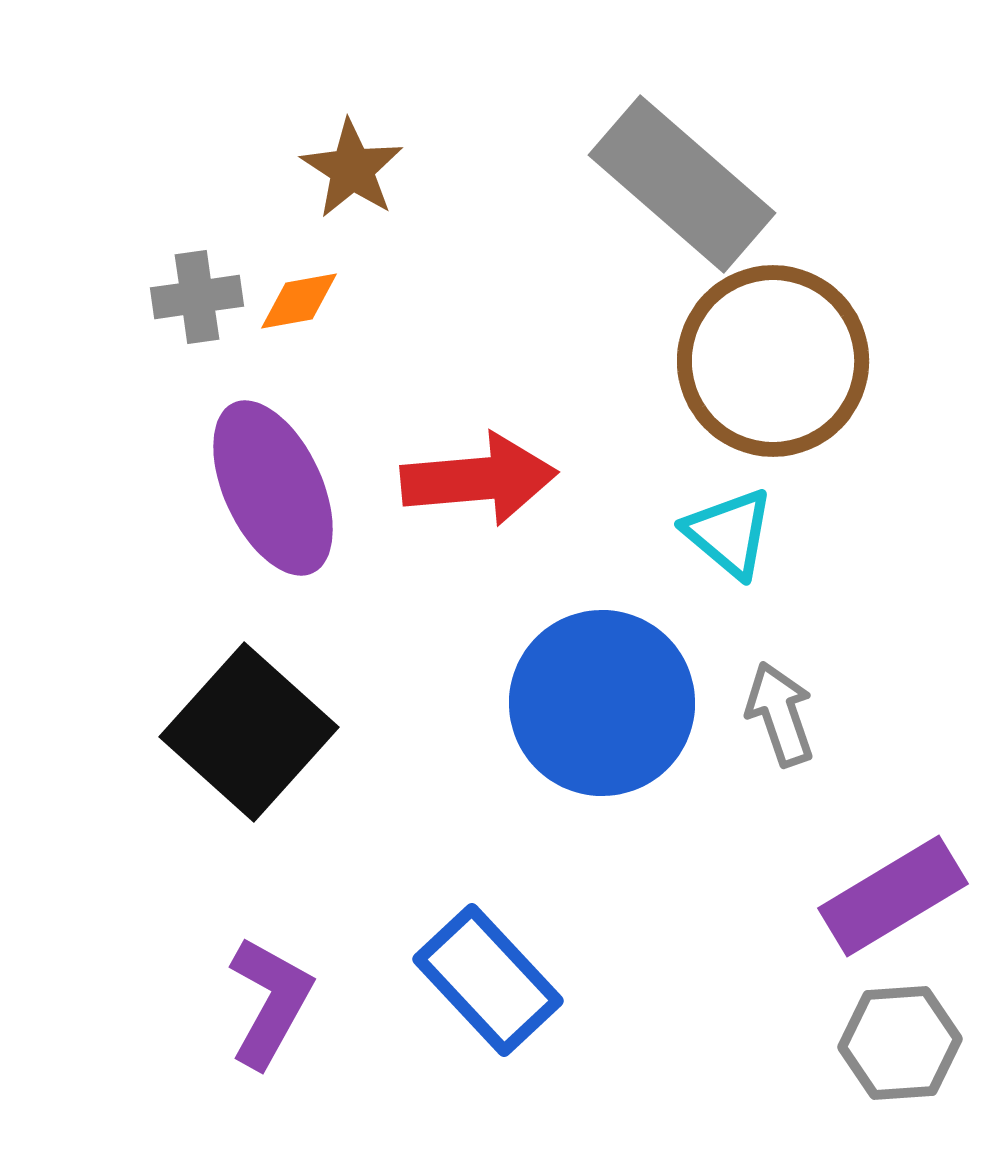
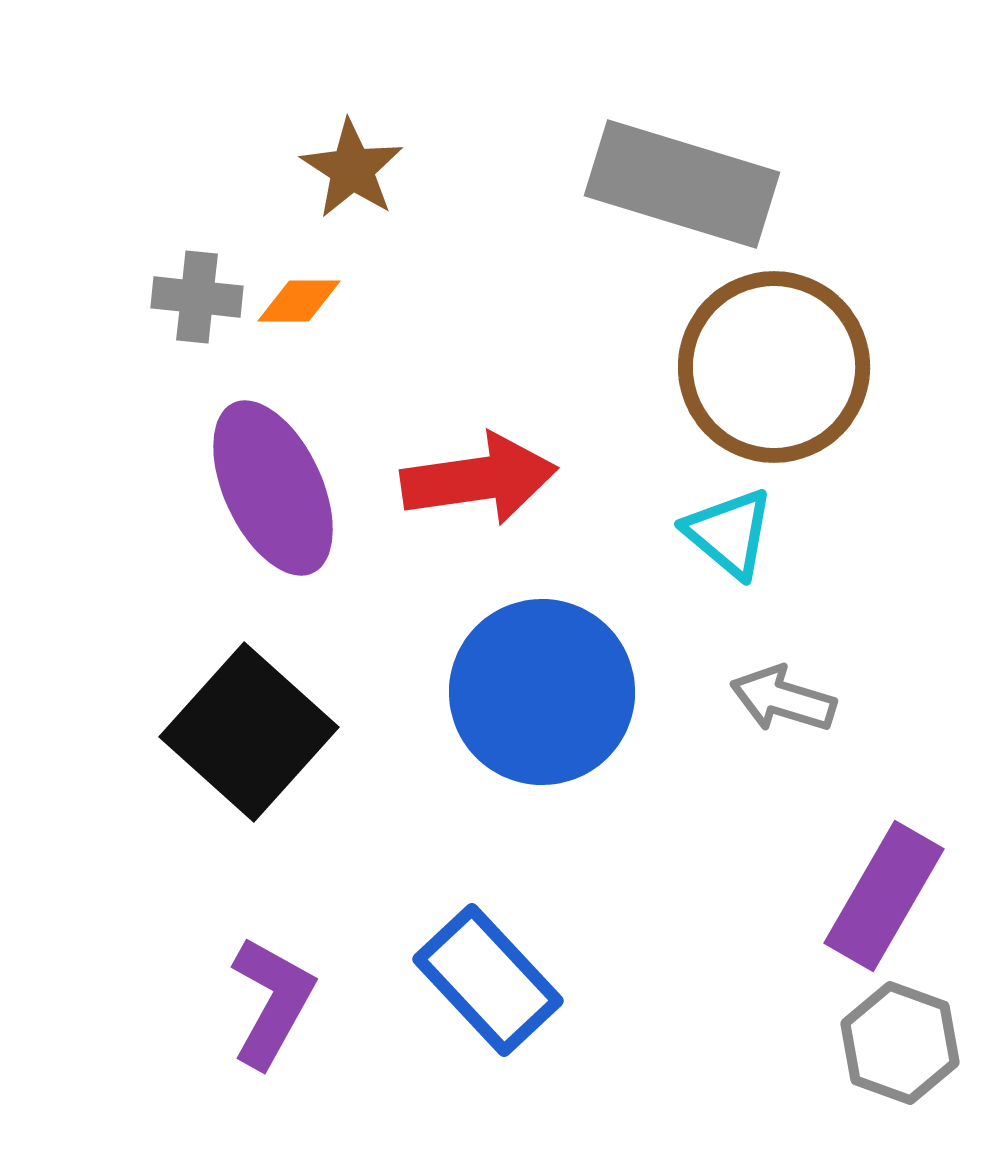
gray rectangle: rotated 24 degrees counterclockwise
gray cross: rotated 14 degrees clockwise
orange diamond: rotated 10 degrees clockwise
brown circle: moved 1 px right, 6 px down
red arrow: rotated 3 degrees counterclockwise
blue circle: moved 60 px left, 11 px up
gray arrow: moved 3 px right, 15 px up; rotated 54 degrees counterclockwise
purple rectangle: moved 9 px left; rotated 29 degrees counterclockwise
purple L-shape: moved 2 px right
gray hexagon: rotated 24 degrees clockwise
